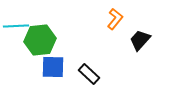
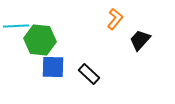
green hexagon: rotated 12 degrees clockwise
